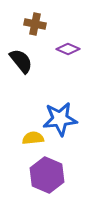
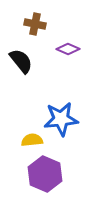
blue star: moved 1 px right
yellow semicircle: moved 1 px left, 2 px down
purple hexagon: moved 2 px left, 1 px up
